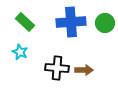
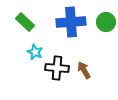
green circle: moved 1 px right, 1 px up
cyan star: moved 15 px right
brown arrow: rotated 120 degrees counterclockwise
